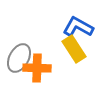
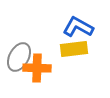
yellow rectangle: rotated 64 degrees counterclockwise
gray ellipse: moved 1 px up
